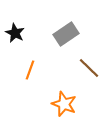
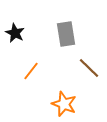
gray rectangle: rotated 65 degrees counterclockwise
orange line: moved 1 px right, 1 px down; rotated 18 degrees clockwise
